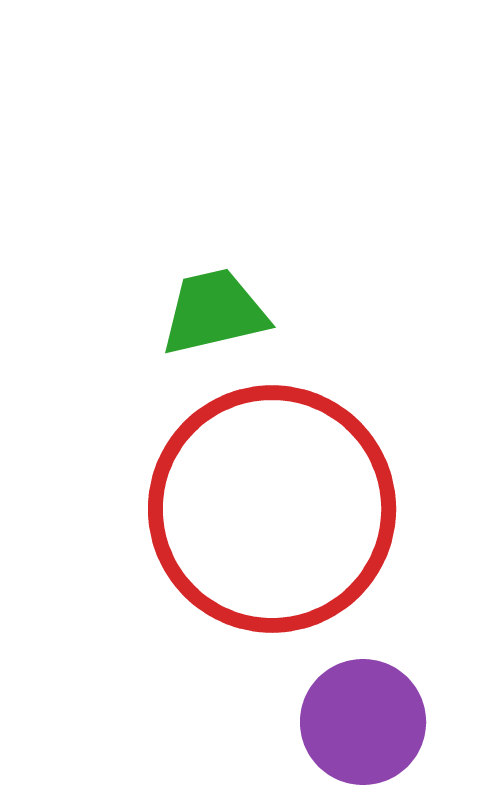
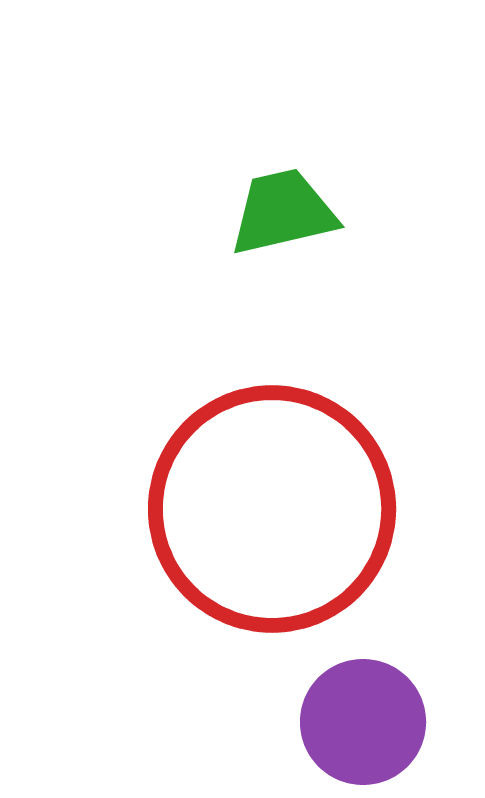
green trapezoid: moved 69 px right, 100 px up
